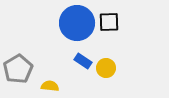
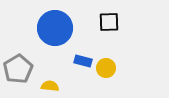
blue circle: moved 22 px left, 5 px down
blue rectangle: rotated 18 degrees counterclockwise
